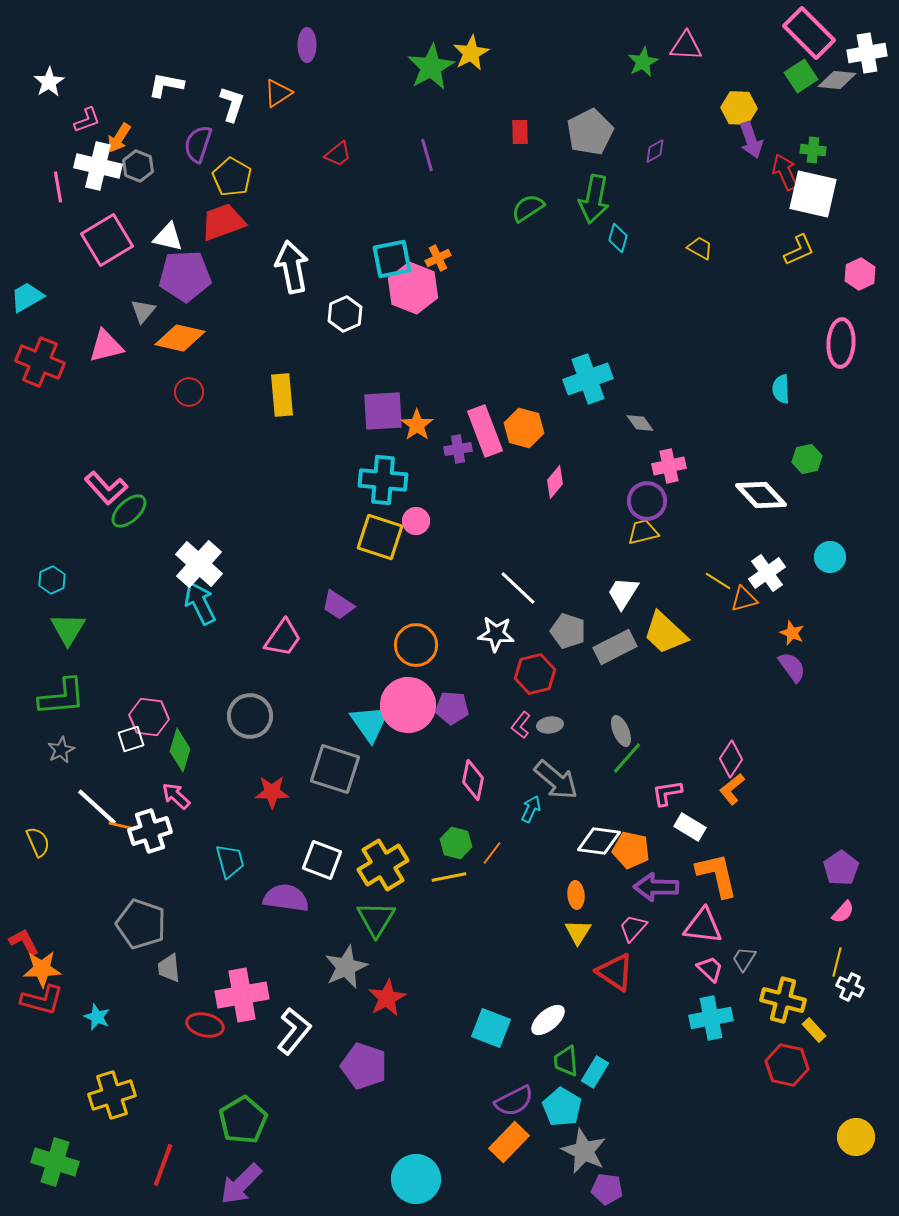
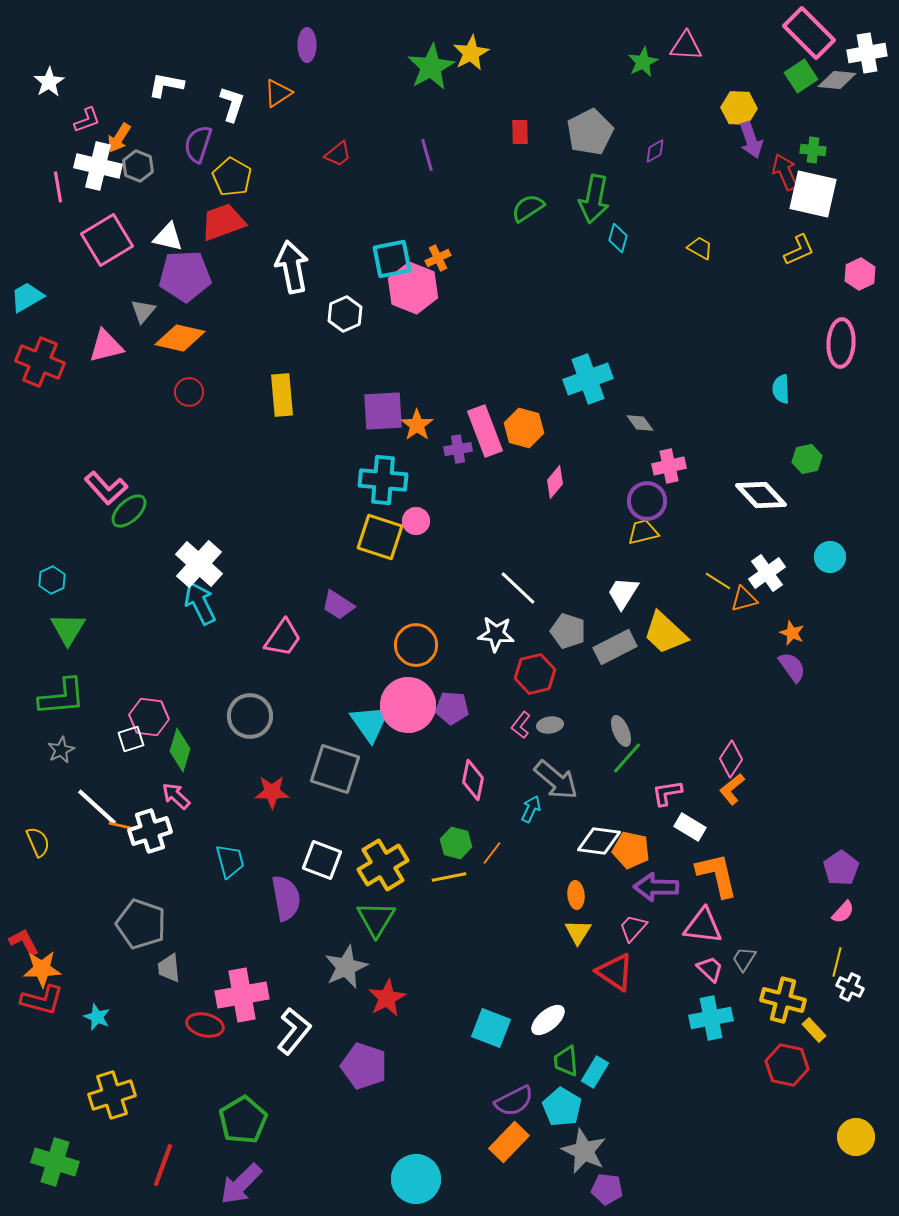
purple semicircle at (286, 898): rotated 72 degrees clockwise
